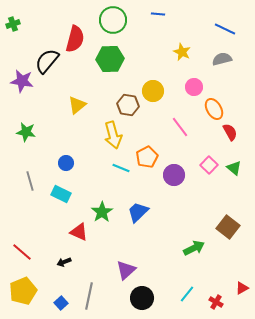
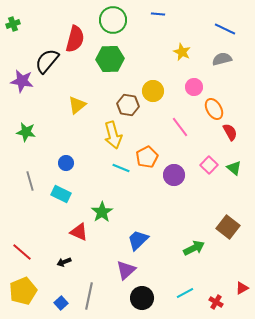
blue trapezoid at (138, 212): moved 28 px down
cyan line at (187, 294): moved 2 px left, 1 px up; rotated 24 degrees clockwise
